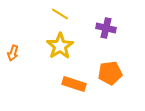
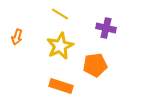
yellow star: rotated 8 degrees clockwise
orange arrow: moved 4 px right, 16 px up
orange pentagon: moved 15 px left, 8 px up
orange rectangle: moved 13 px left, 2 px down
